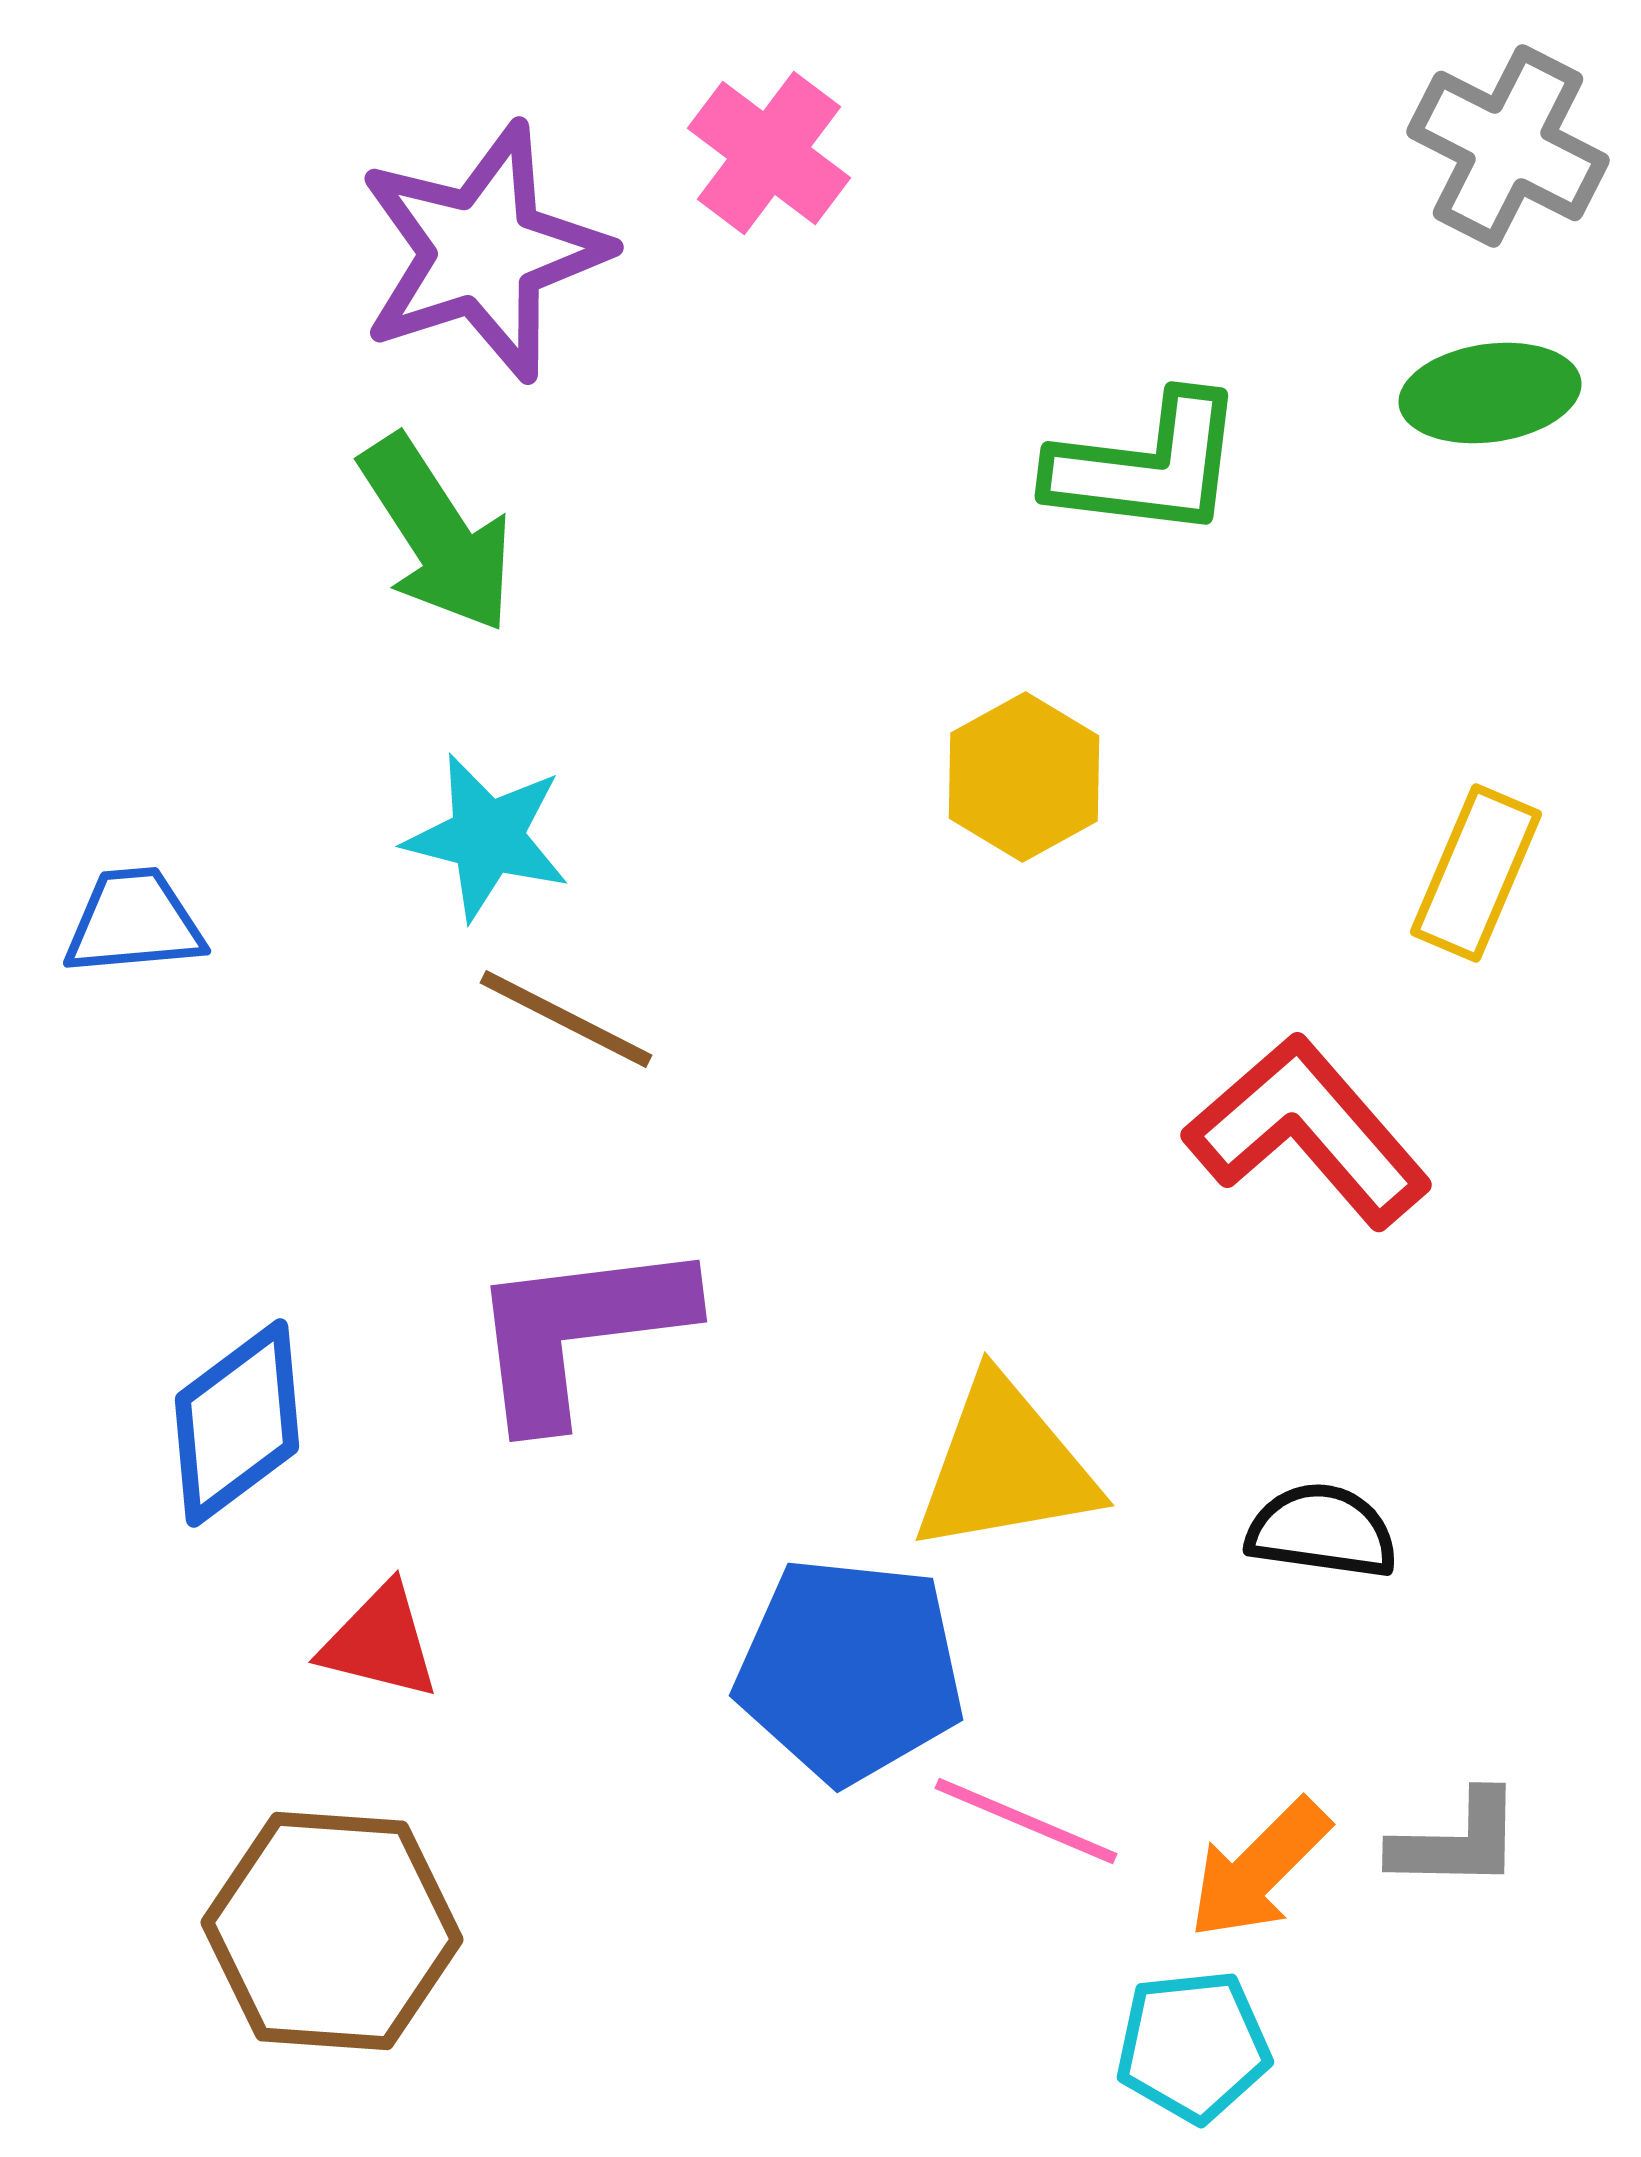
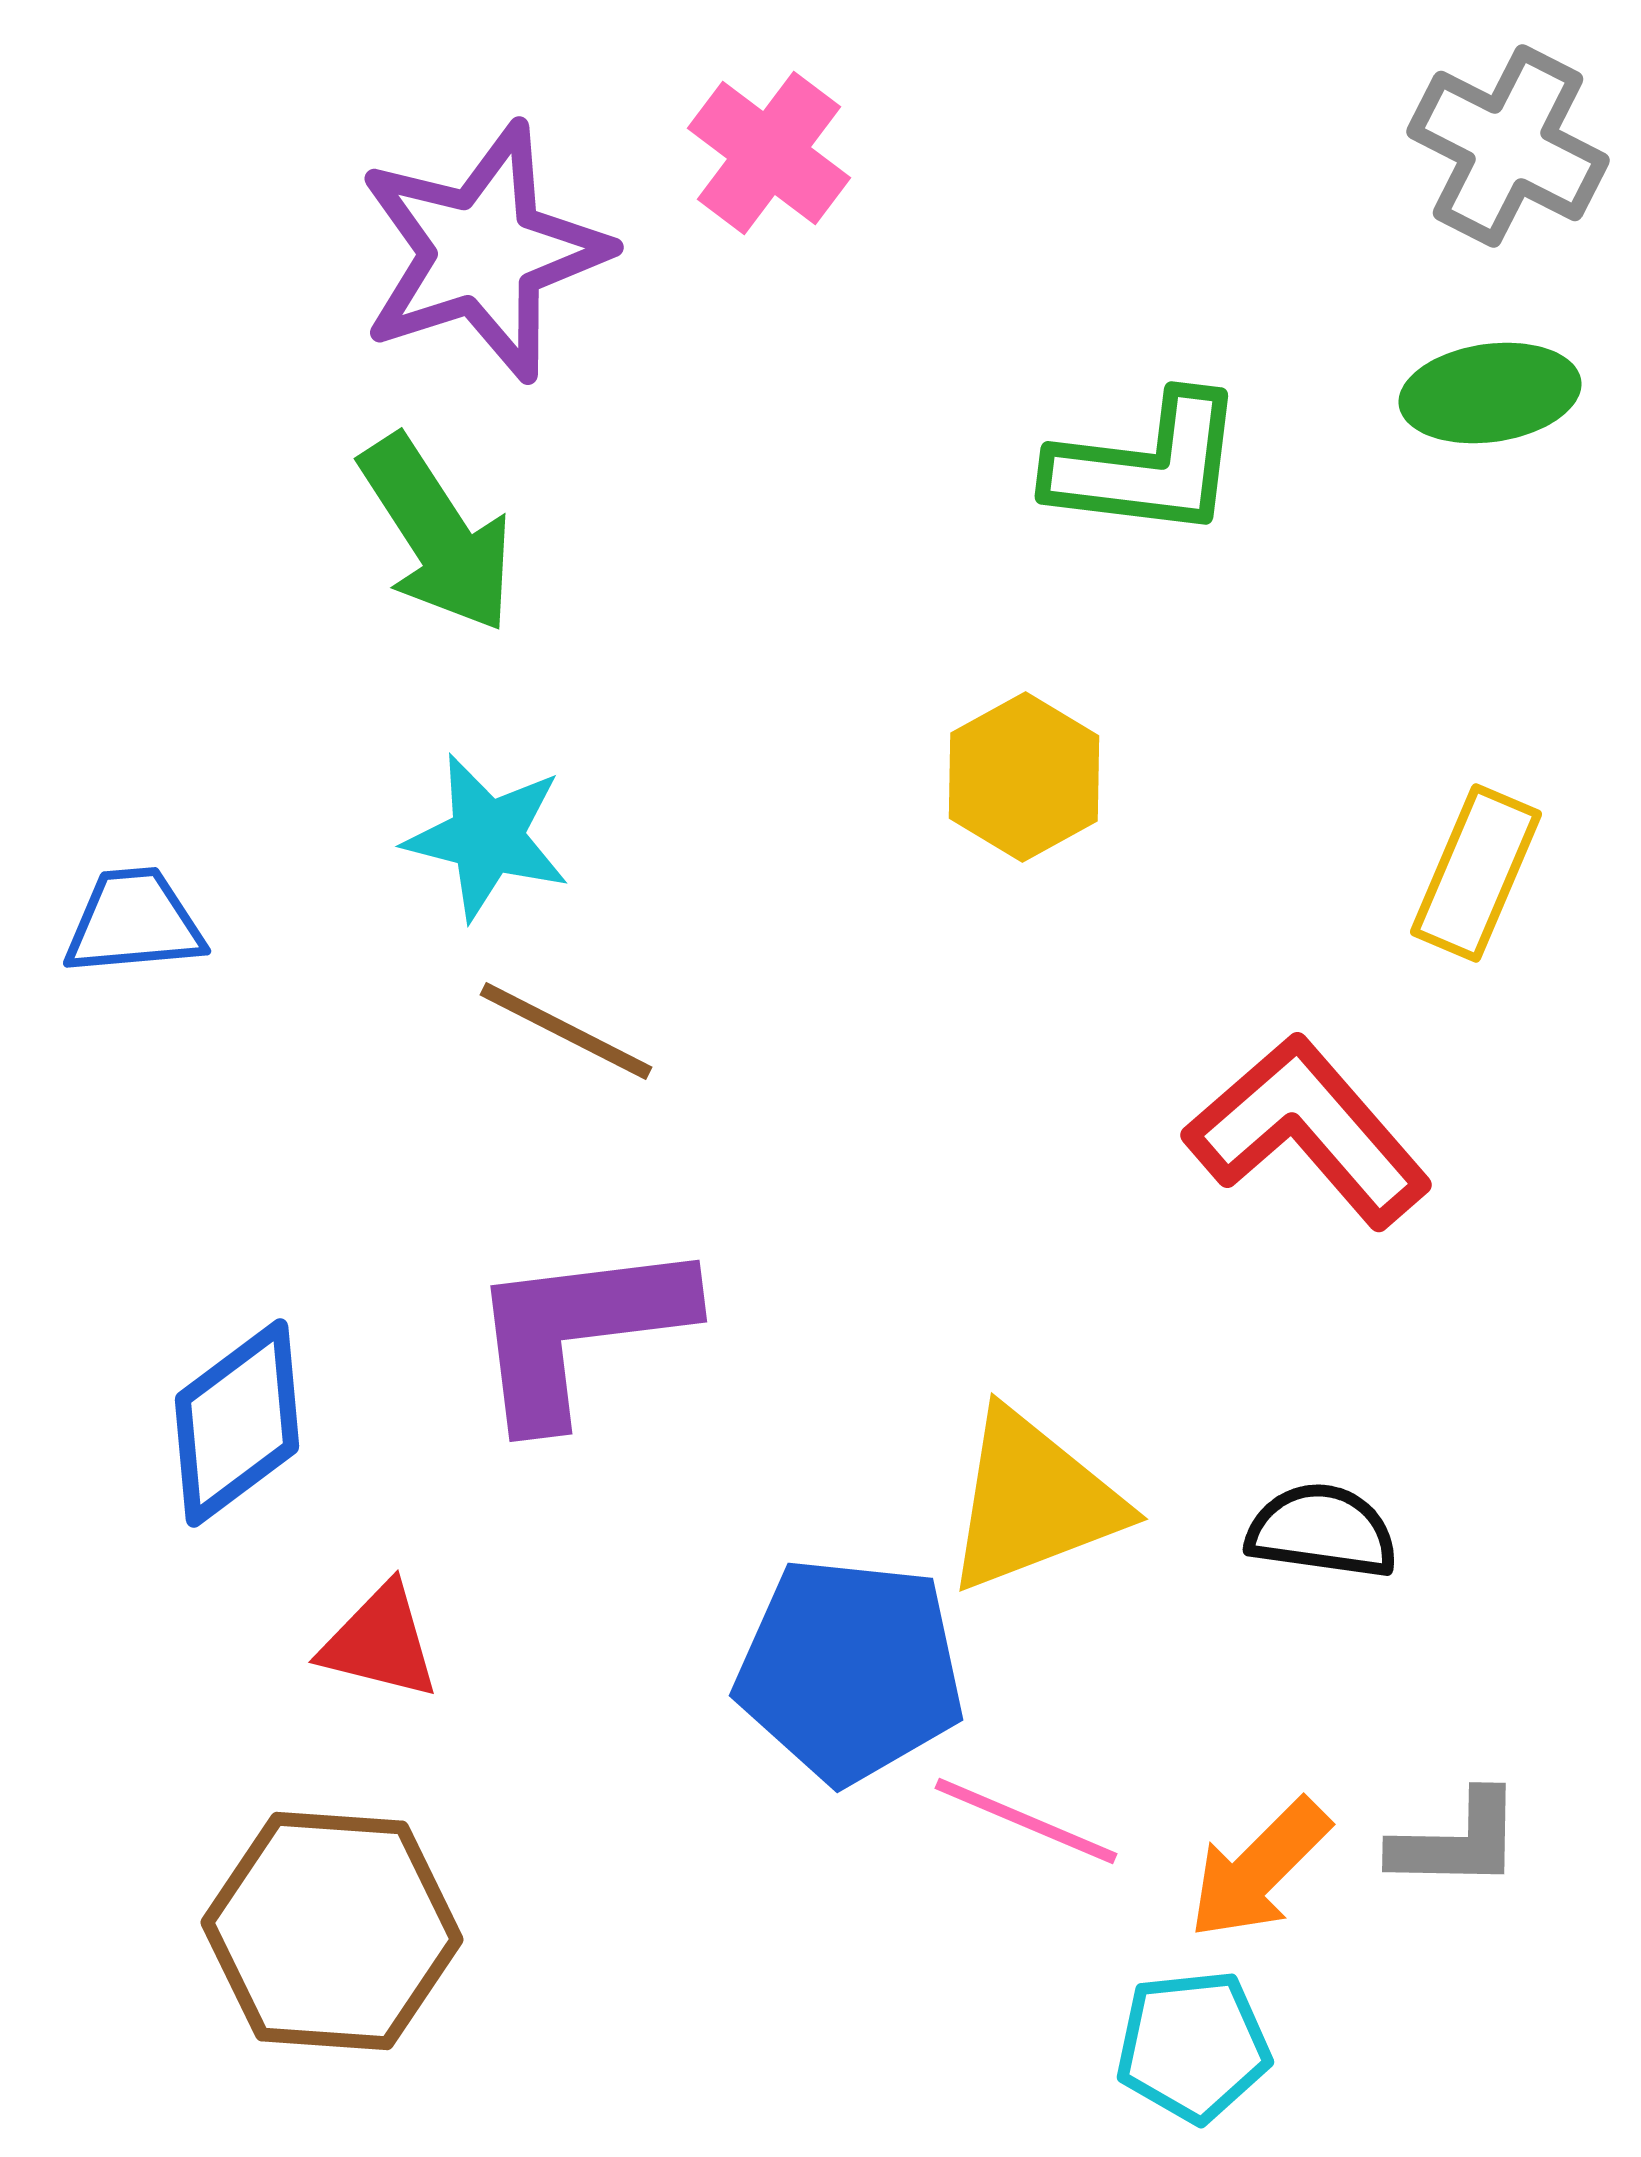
brown line: moved 12 px down
yellow triangle: moved 28 px right, 35 px down; rotated 11 degrees counterclockwise
